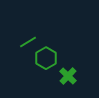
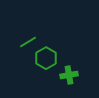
green cross: moved 1 px right, 1 px up; rotated 36 degrees clockwise
